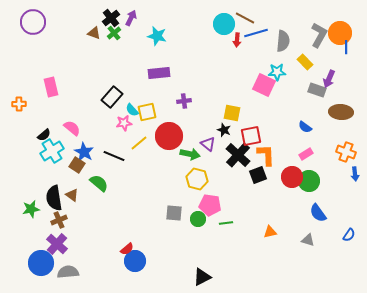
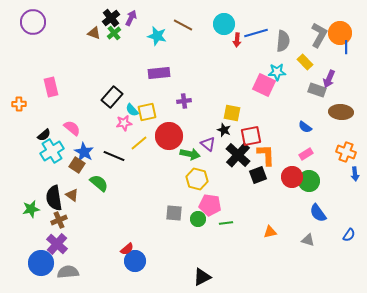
brown line at (245, 18): moved 62 px left, 7 px down
